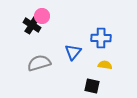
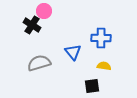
pink circle: moved 2 px right, 5 px up
blue triangle: rotated 18 degrees counterclockwise
yellow semicircle: moved 1 px left, 1 px down
black square: rotated 21 degrees counterclockwise
